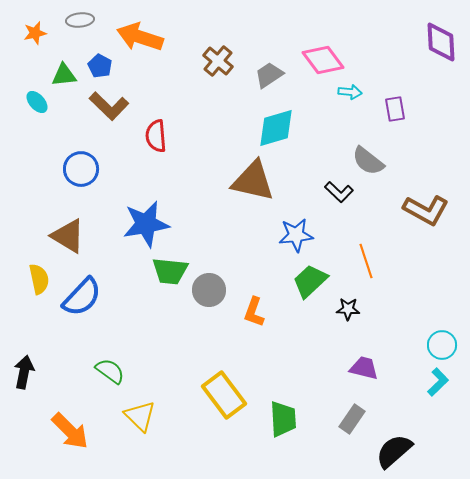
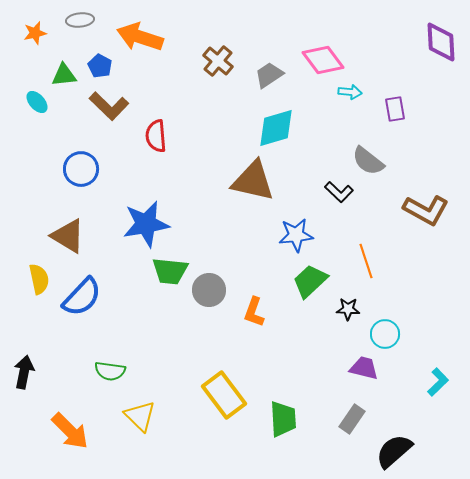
cyan circle at (442, 345): moved 57 px left, 11 px up
green semicircle at (110, 371): rotated 152 degrees clockwise
